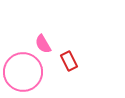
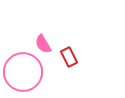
red rectangle: moved 4 px up
